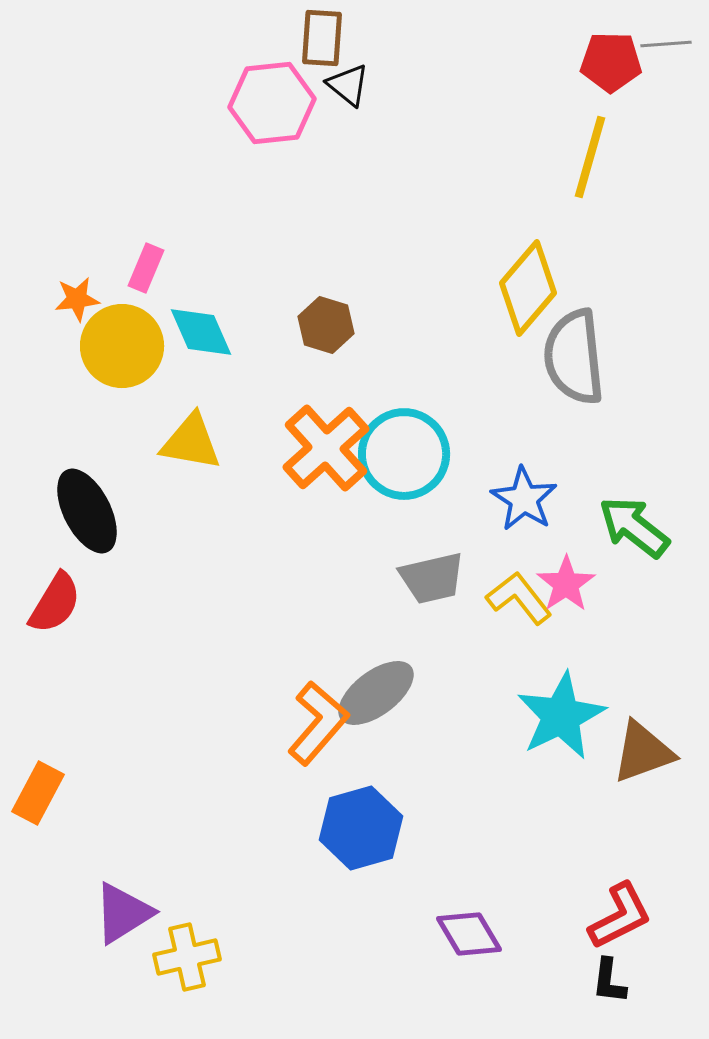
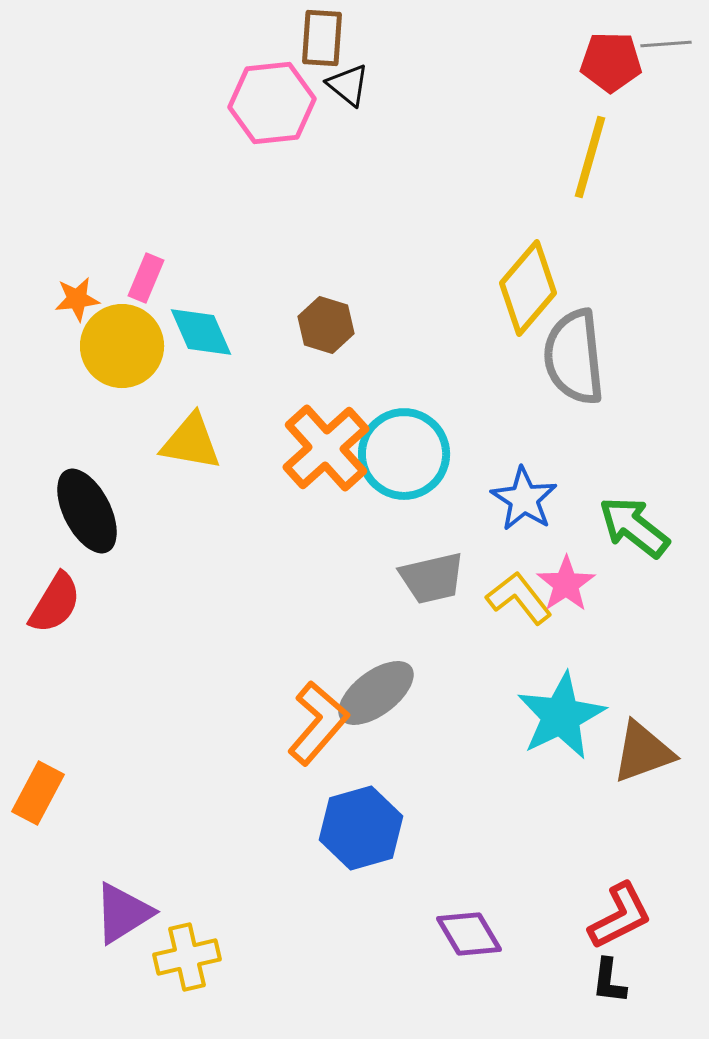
pink rectangle: moved 10 px down
